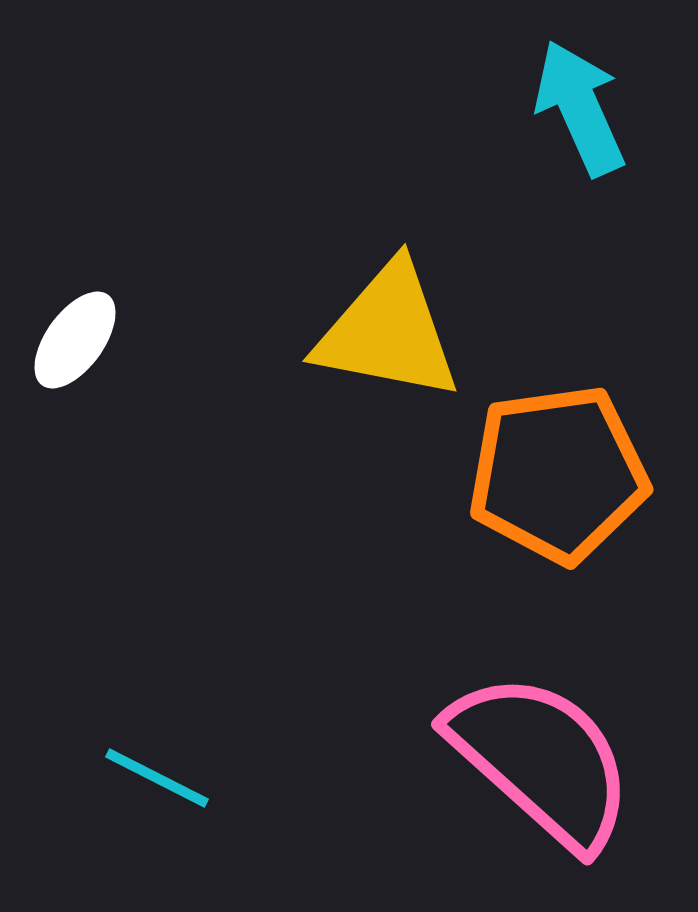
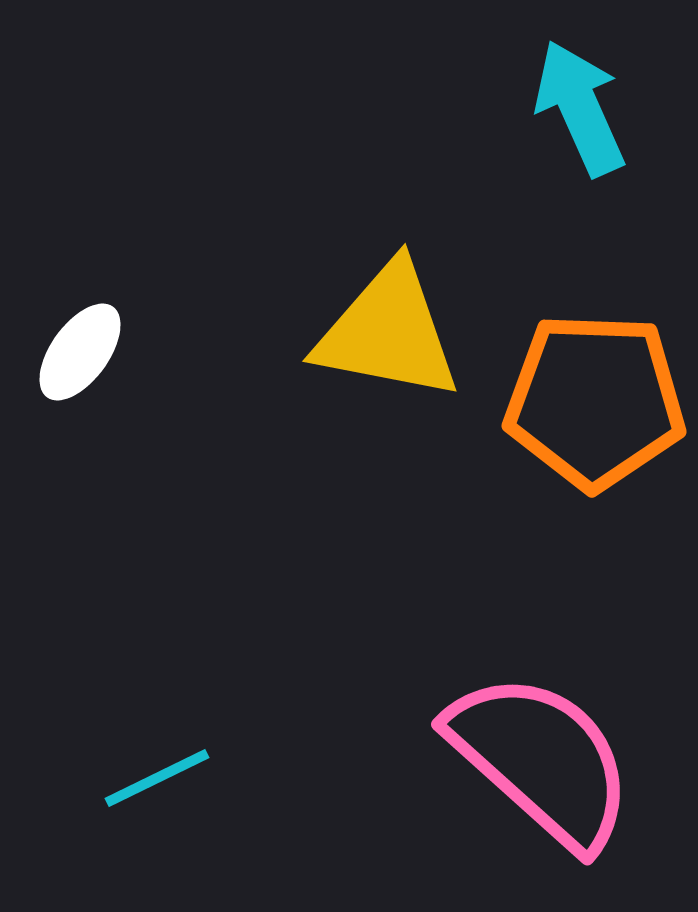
white ellipse: moved 5 px right, 12 px down
orange pentagon: moved 37 px right, 73 px up; rotated 10 degrees clockwise
cyan line: rotated 53 degrees counterclockwise
